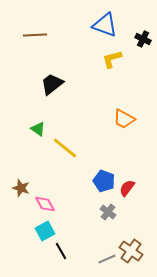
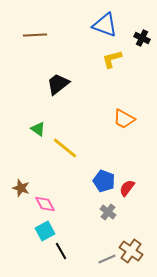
black cross: moved 1 px left, 1 px up
black trapezoid: moved 6 px right
